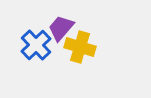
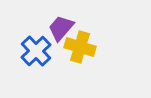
blue cross: moved 6 px down
